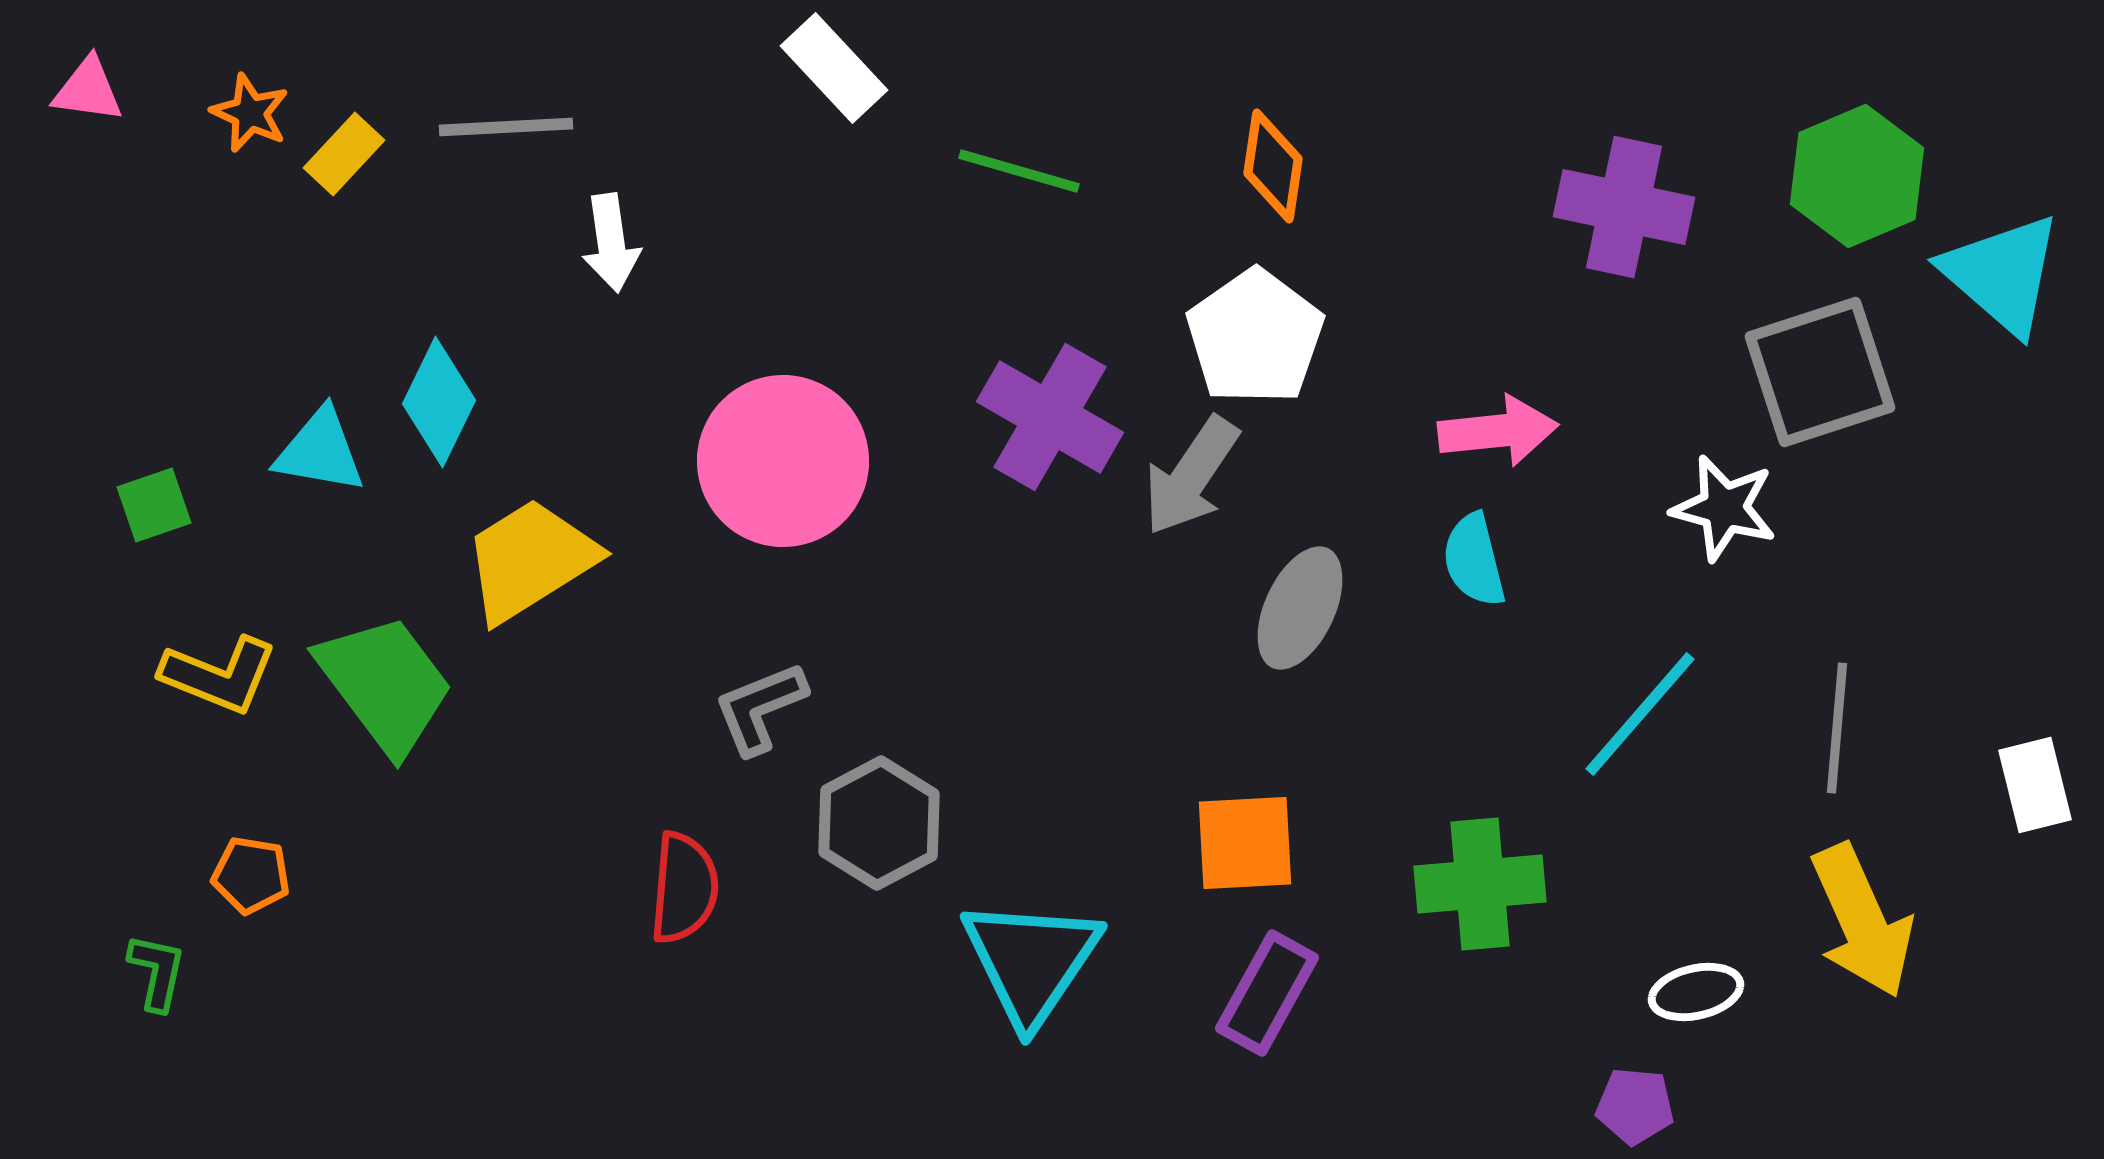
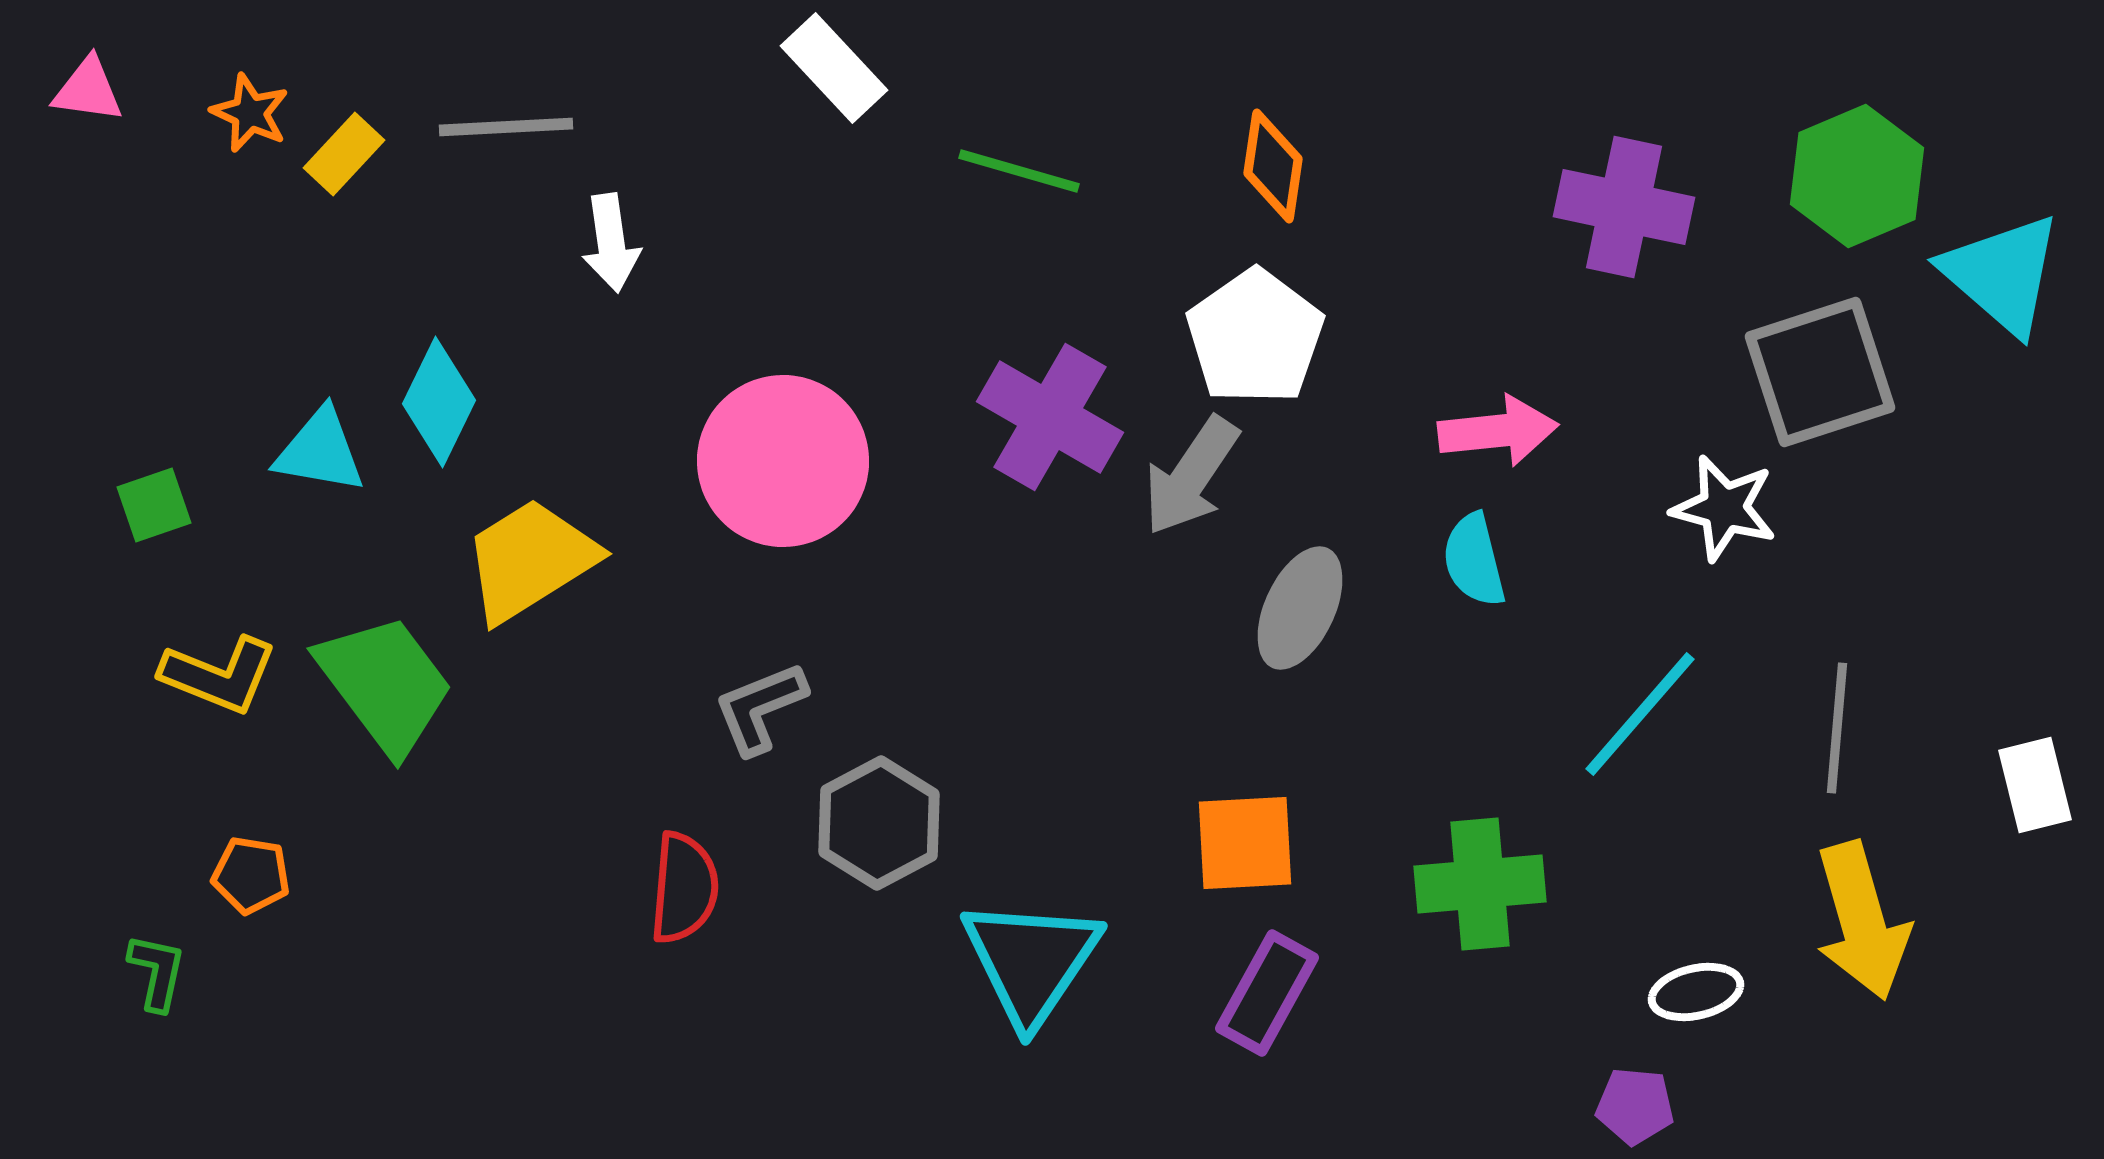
yellow arrow at (1862, 921): rotated 8 degrees clockwise
